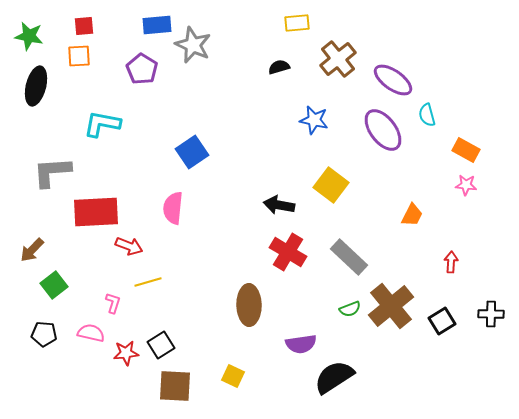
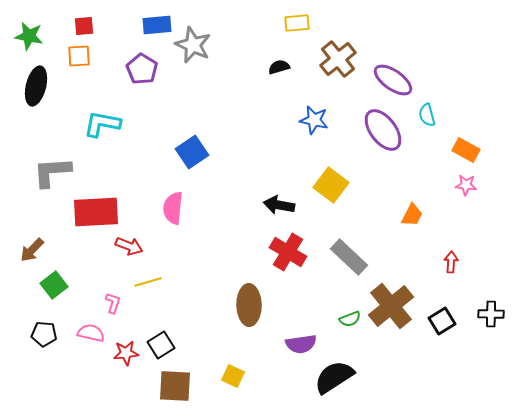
green semicircle at (350, 309): moved 10 px down
